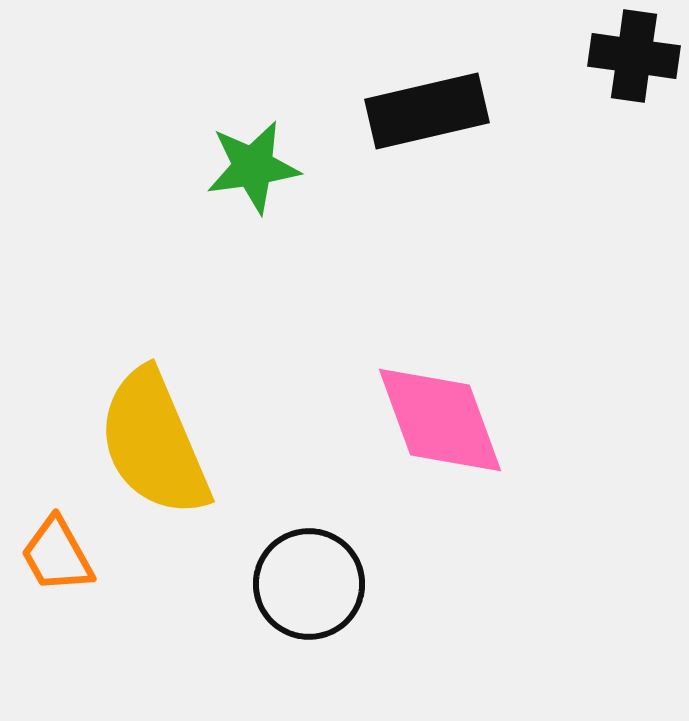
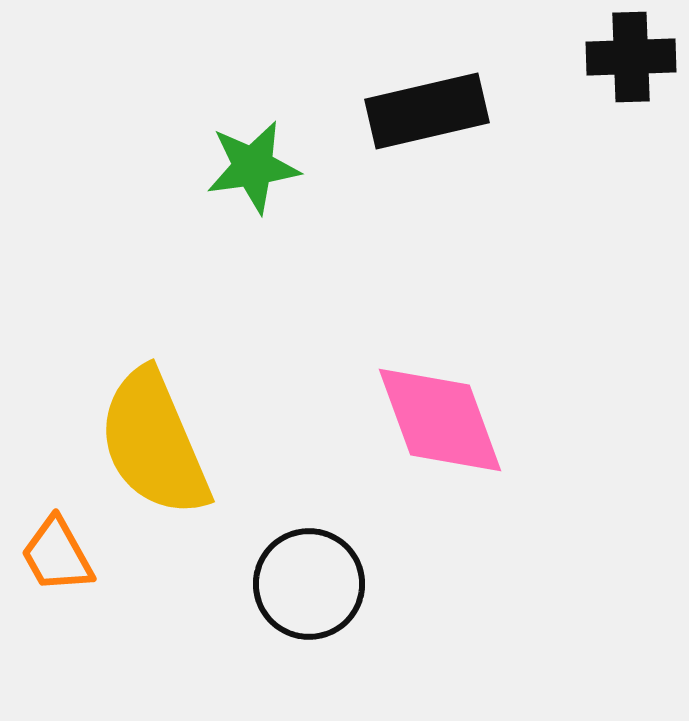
black cross: moved 3 px left, 1 px down; rotated 10 degrees counterclockwise
